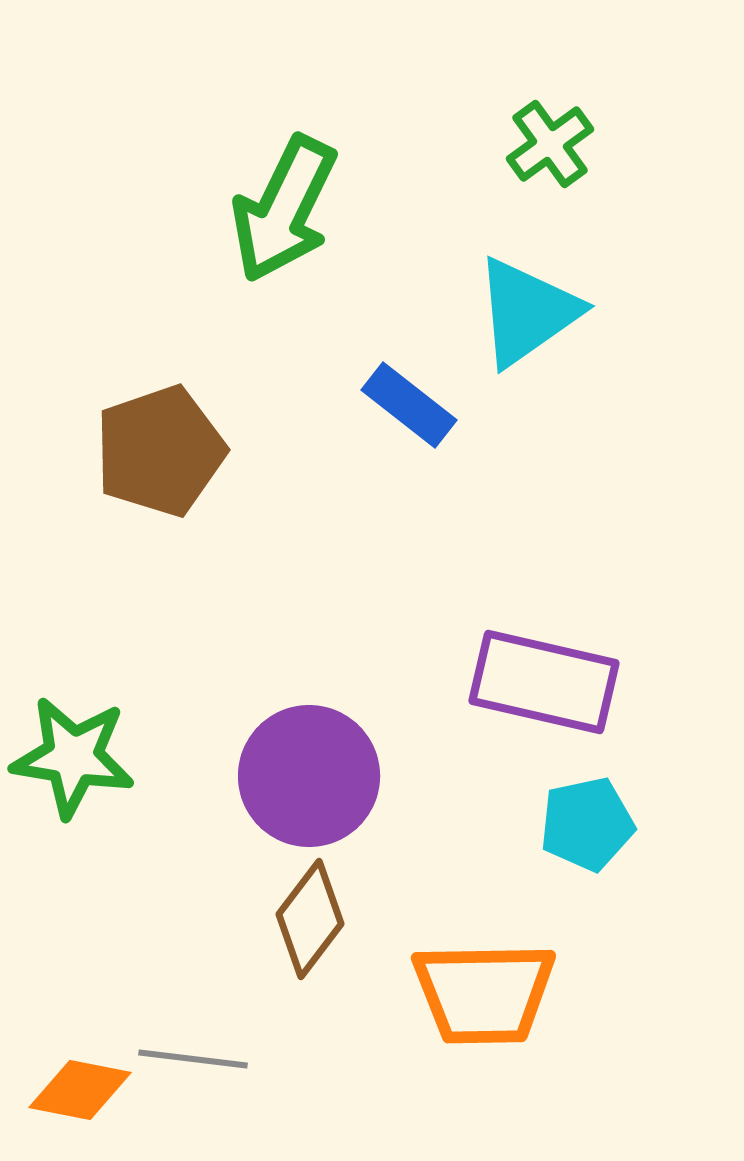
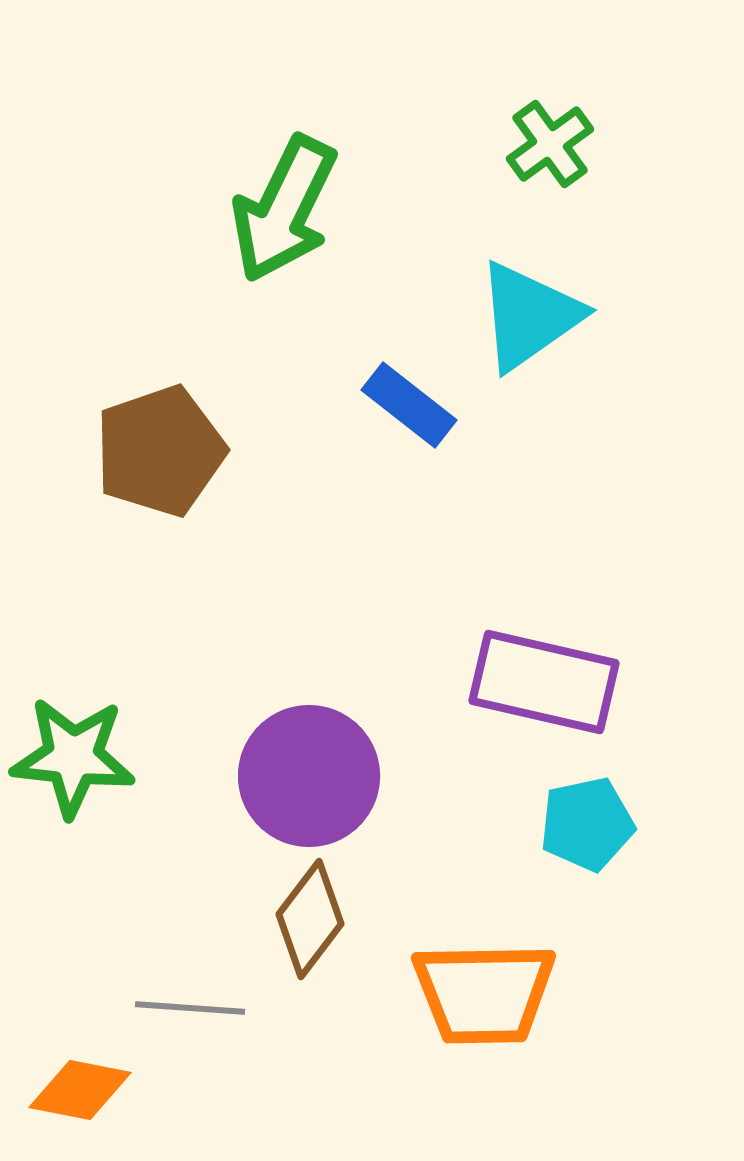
cyan triangle: moved 2 px right, 4 px down
green star: rotated 3 degrees counterclockwise
gray line: moved 3 px left, 51 px up; rotated 3 degrees counterclockwise
